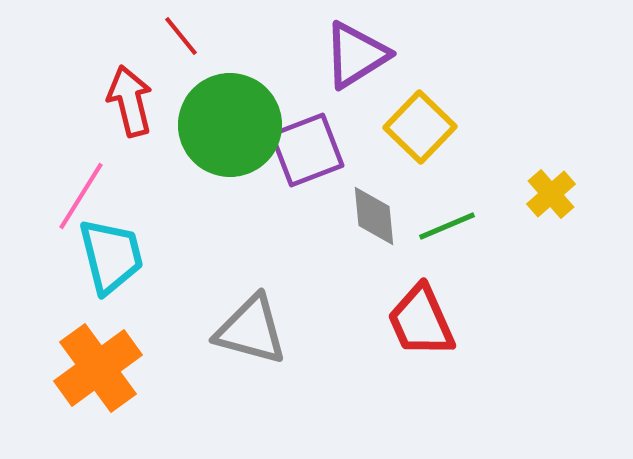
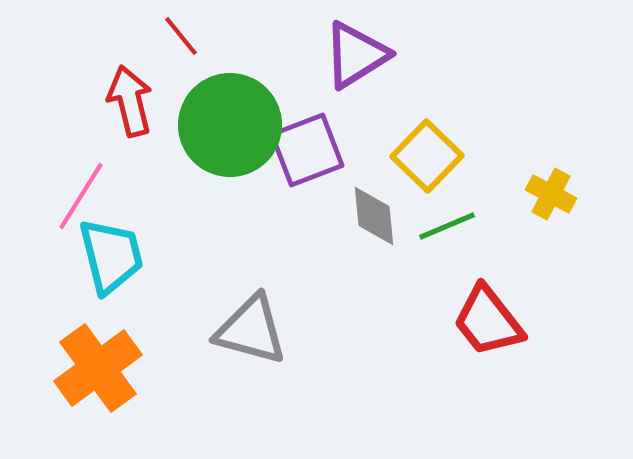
yellow square: moved 7 px right, 29 px down
yellow cross: rotated 21 degrees counterclockwise
red trapezoid: moved 67 px right; rotated 14 degrees counterclockwise
